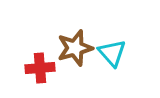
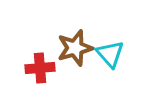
cyan triangle: moved 2 px left, 1 px down
